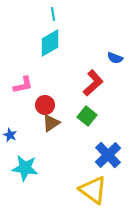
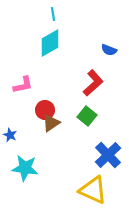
blue semicircle: moved 6 px left, 8 px up
red circle: moved 5 px down
yellow triangle: rotated 12 degrees counterclockwise
